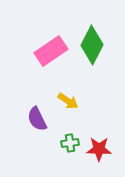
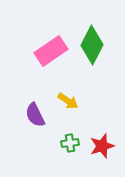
purple semicircle: moved 2 px left, 4 px up
red star: moved 3 px right, 3 px up; rotated 20 degrees counterclockwise
